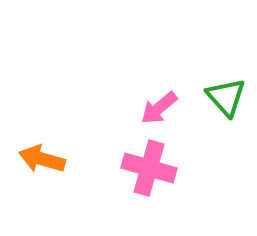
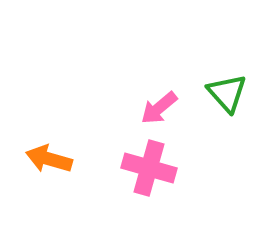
green triangle: moved 1 px right, 4 px up
orange arrow: moved 7 px right
